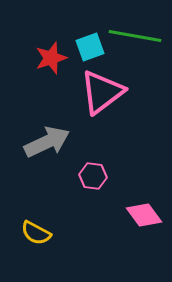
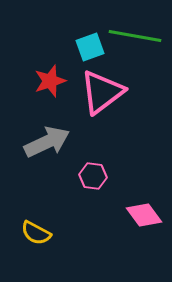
red star: moved 1 px left, 23 px down
